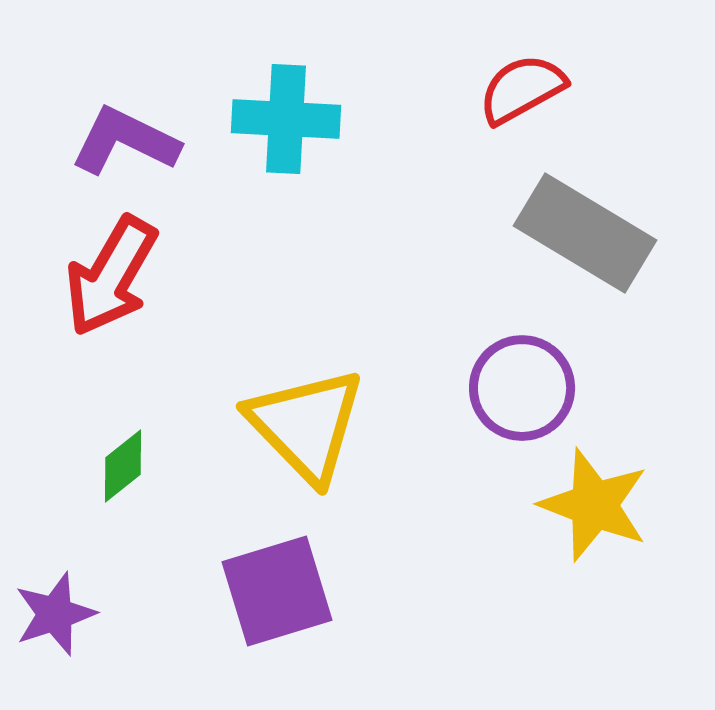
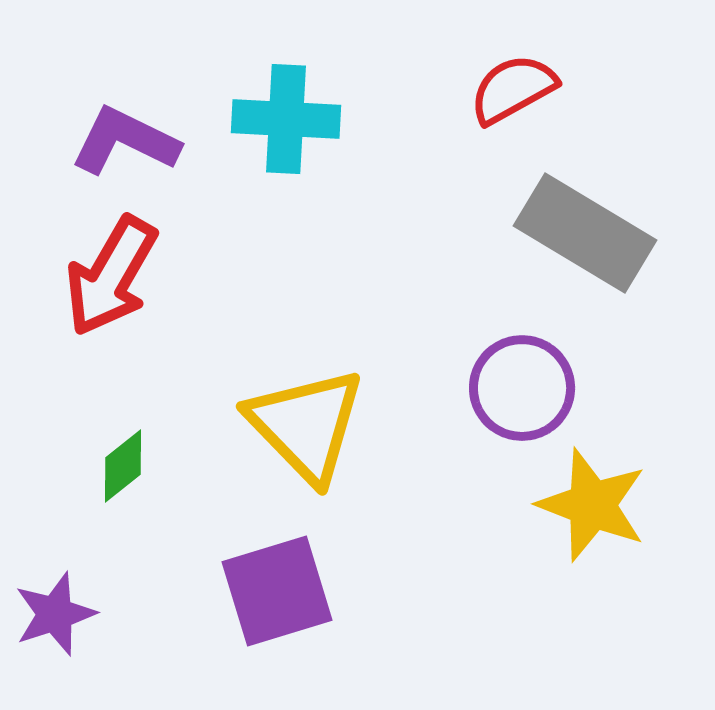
red semicircle: moved 9 px left
yellow star: moved 2 px left
